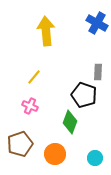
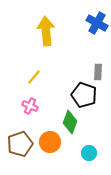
orange circle: moved 5 px left, 12 px up
cyan circle: moved 6 px left, 5 px up
